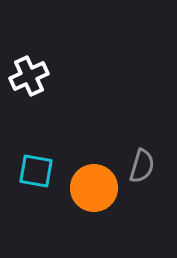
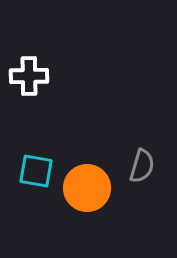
white cross: rotated 24 degrees clockwise
orange circle: moved 7 px left
